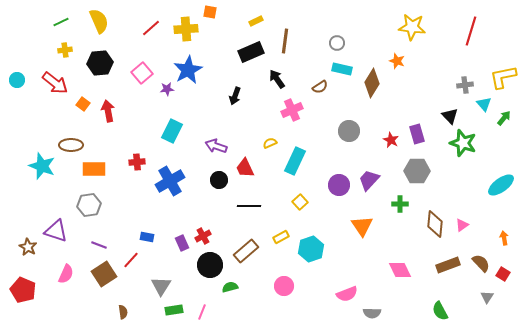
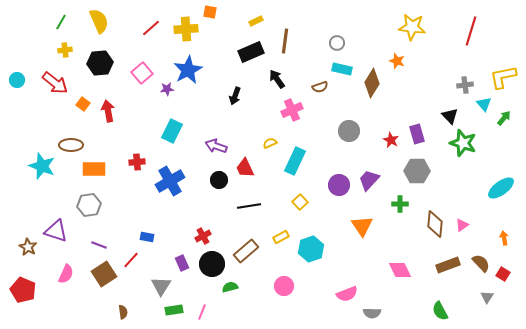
green line at (61, 22): rotated 35 degrees counterclockwise
brown semicircle at (320, 87): rotated 14 degrees clockwise
cyan ellipse at (501, 185): moved 3 px down
black line at (249, 206): rotated 10 degrees counterclockwise
purple rectangle at (182, 243): moved 20 px down
black circle at (210, 265): moved 2 px right, 1 px up
